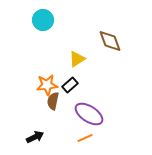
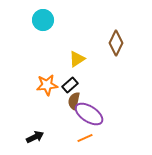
brown diamond: moved 6 px right, 2 px down; rotated 45 degrees clockwise
brown semicircle: moved 21 px right
